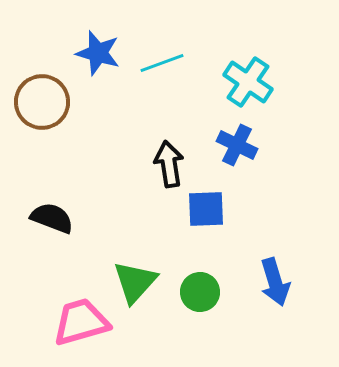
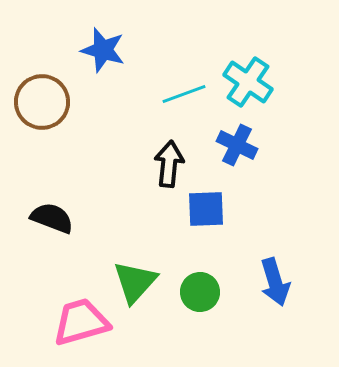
blue star: moved 5 px right, 3 px up
cyan line: moved 22 px right, 31 px down
black arrow: rotated 15 degrees clockwise
